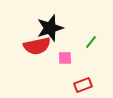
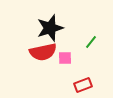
red semicircle: moved 6 px right, 6 px down
